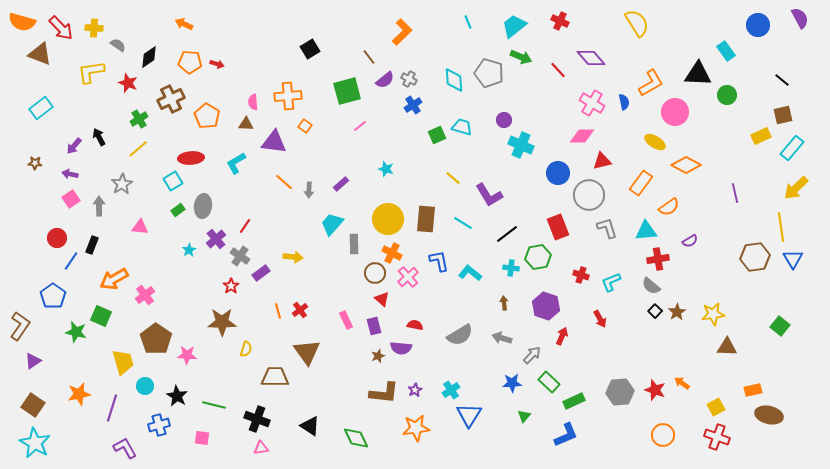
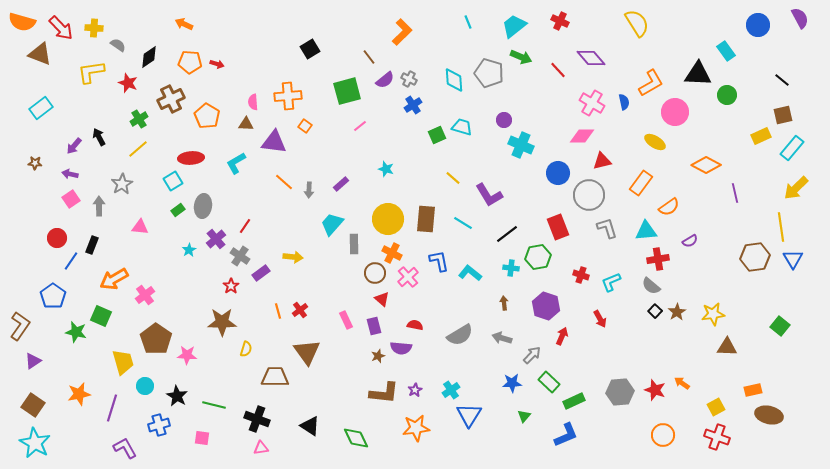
orange diamond at (686, 165): moved 20 px right
